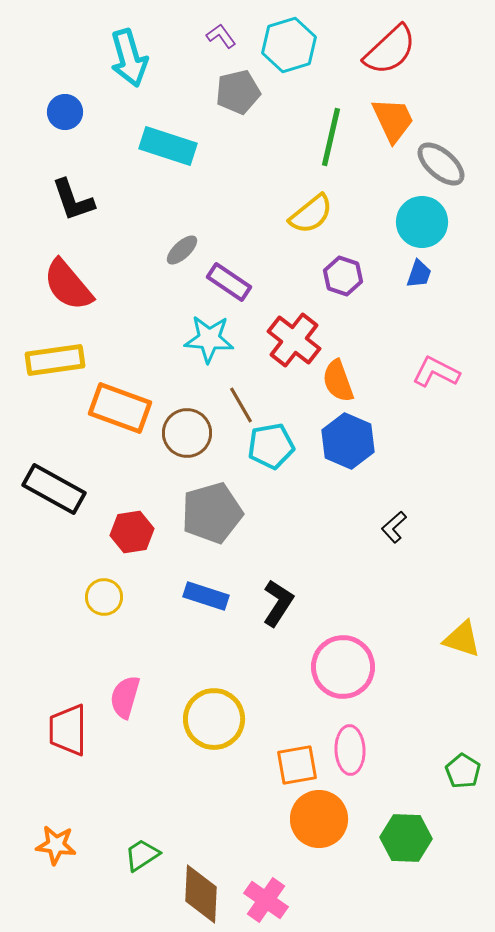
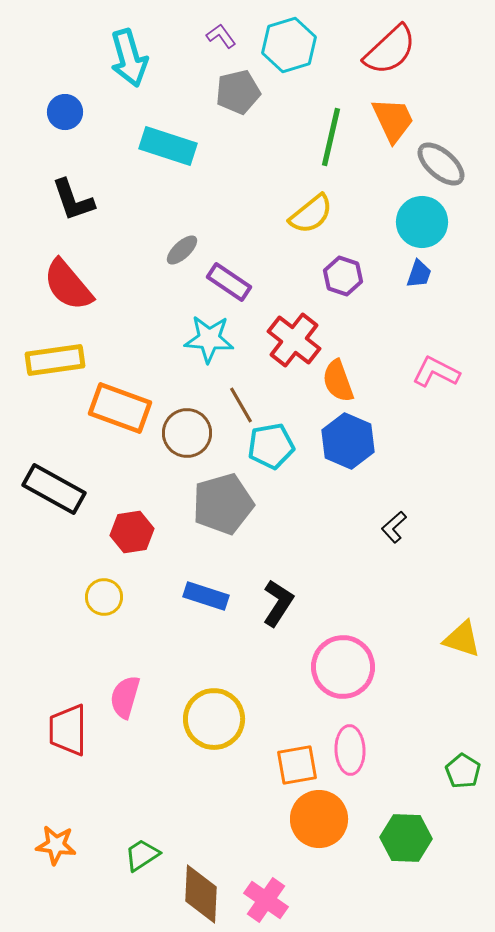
gray pentagon at (212, 513): moved 11 px right, 9 px up
